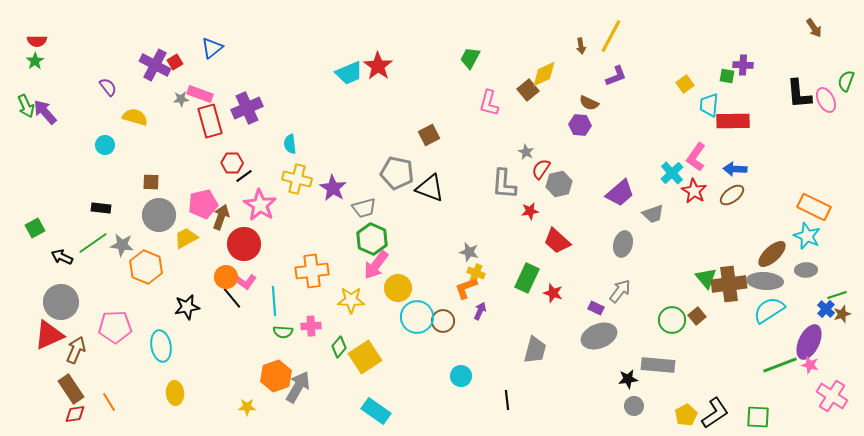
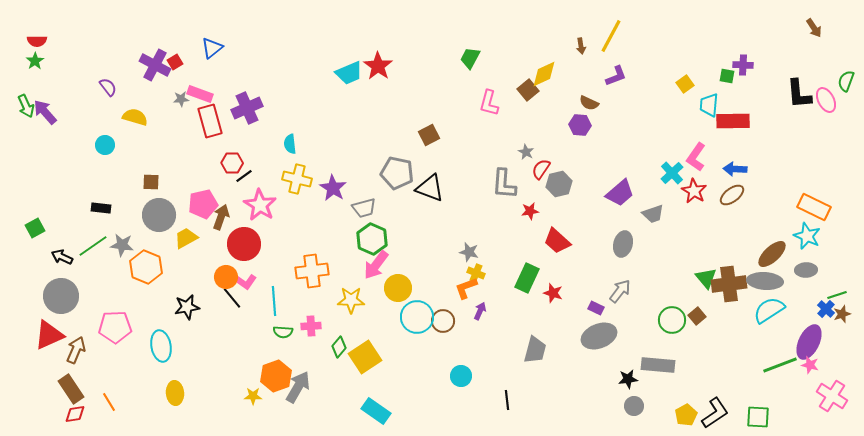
green line at (93, 243): moved 3 px down
gray circle at (61, 302): moved 6 px up
yellow star at (247, 407): moved 6 px right, 11 px up
